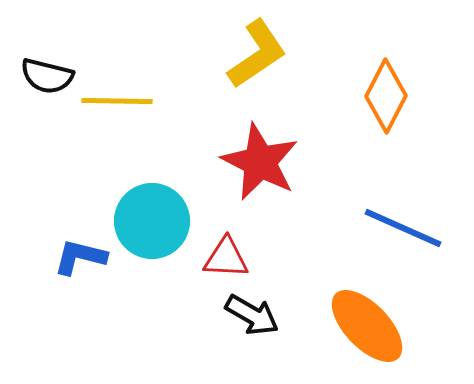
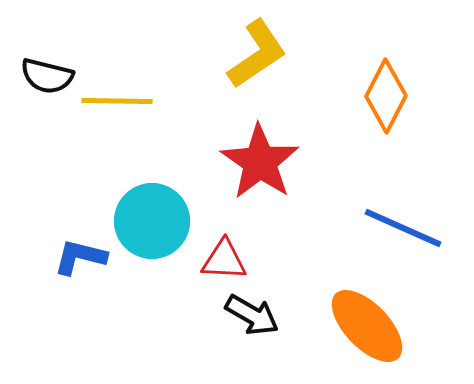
red star: rotated 8 degrees clockwise
red triangle: moved 2 px left, 2 px down
